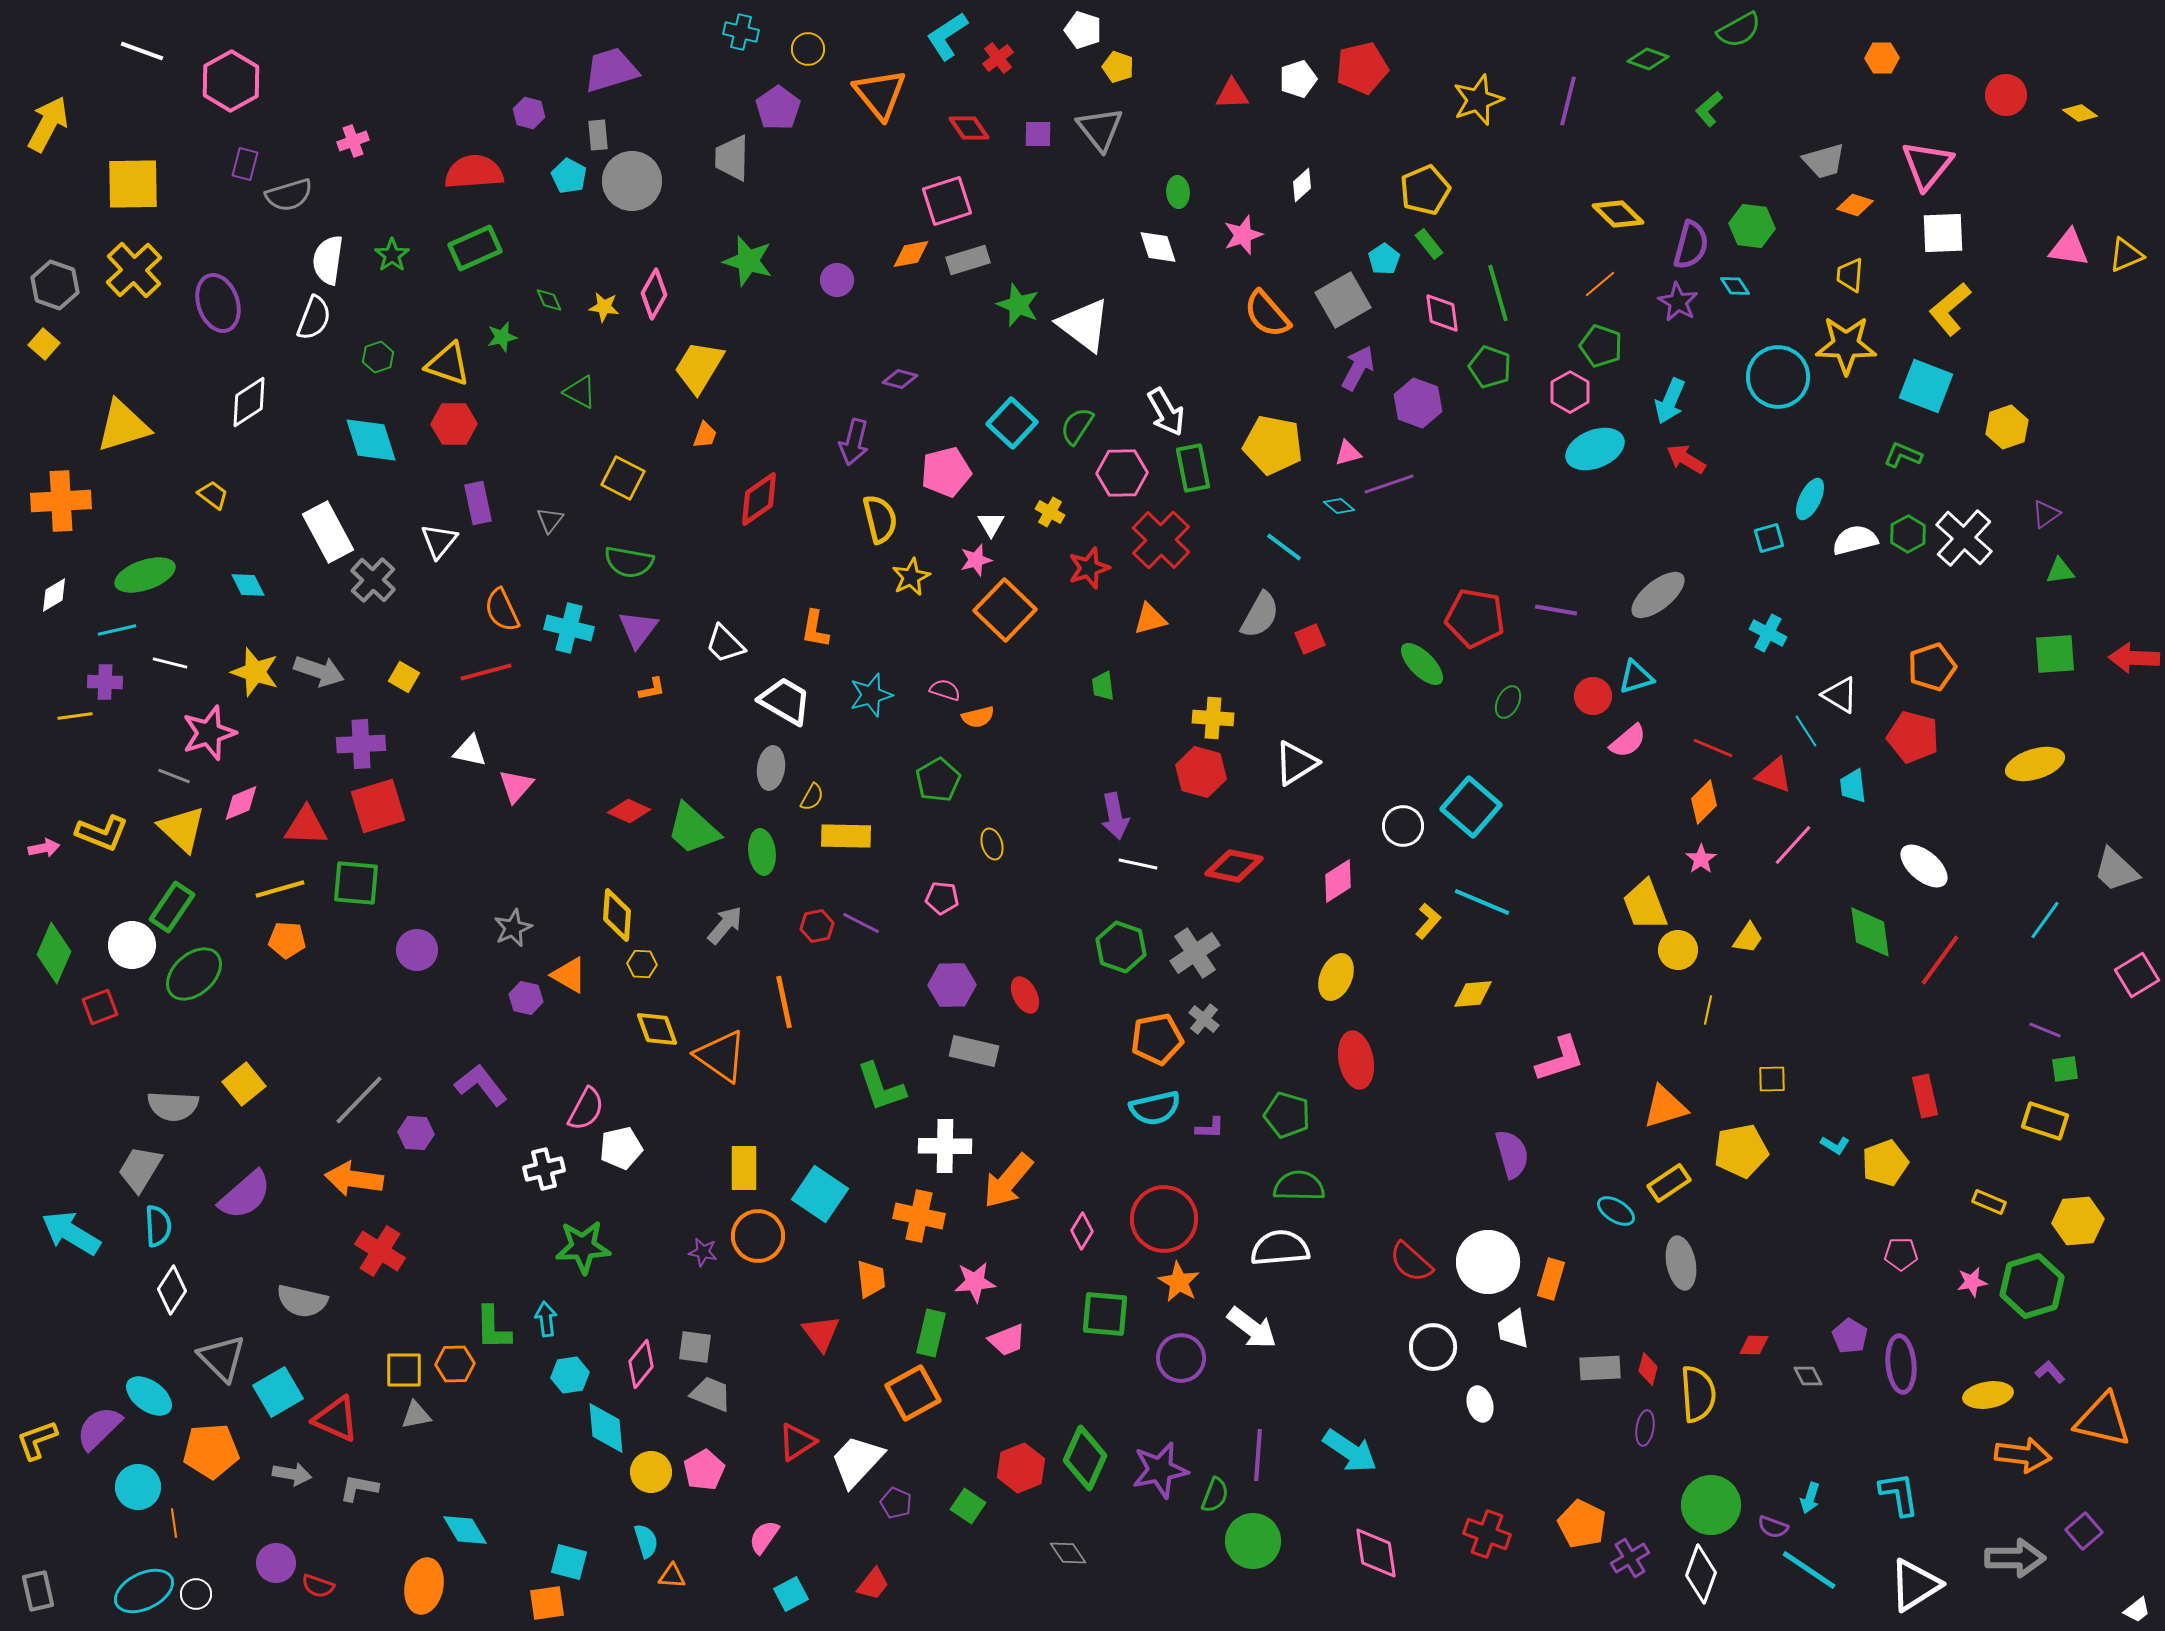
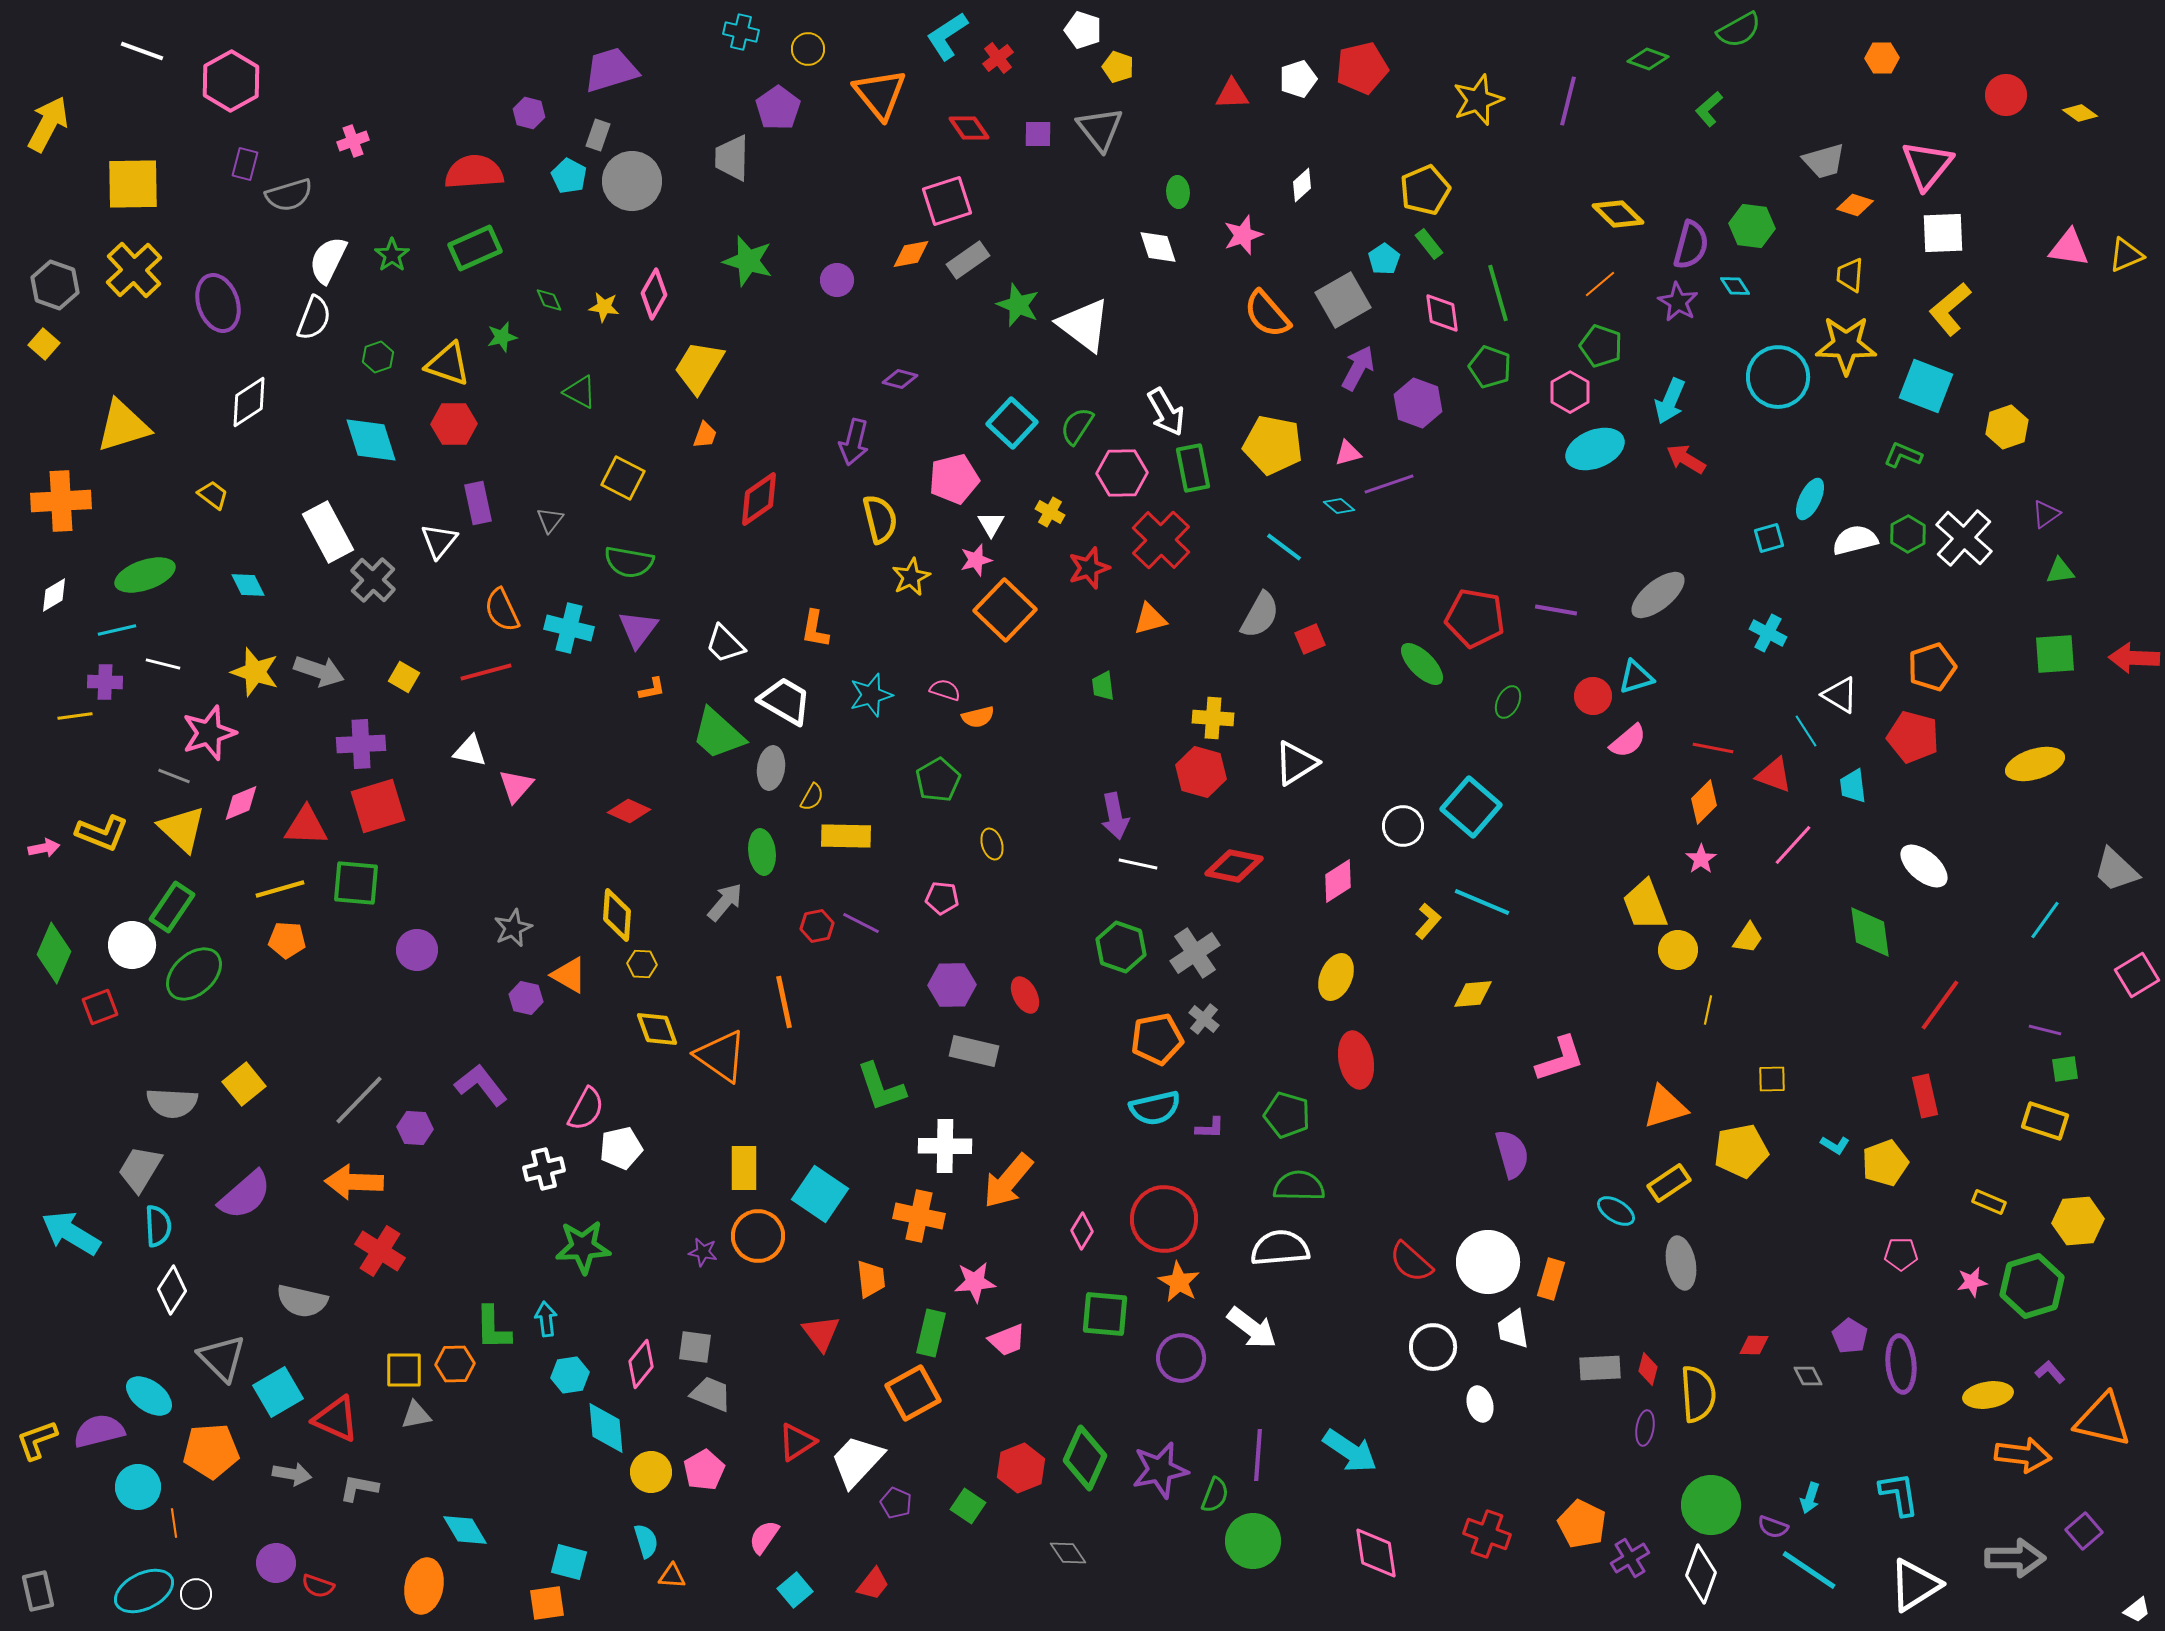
gray rectangle at (598, 135): rotated 24 degrees clockwise
white semicircle at (328, 260): rotated 18 degrees clockwise
gray rectangle at (968, 260): rotated 18 degrees counterclockwise
pink pentagon at (946, 472): moved 8 px right, 7 px down
white line at (170, 663): moved 7 px left, 1 px down
red line at (1713, 748): rotated 12 degrees counterclockwise
green trapezoid at (693, 829): moved 25 px right, 95 px up
gray arrow at (725, 925): moved 23 px up
red line at (1940, 960): moved 45 px down
purple line at (2045, 1030): rotated 8 degrees counterclockwise
gray semicircle at (173, 1106): moved 1 px left, 3 px up
purple hexagon at (416, 1133): moved 1 px left, 5 px up
orange arrow at (354, 1179): moved 3 px down; rotated 6 degrees counterclockwise
purple semicircle at (99, 1428): moved 3 px down; rotated 30 degrees clockwise
cyan square at (791, 1594): moved 4 px right, 4 px up; rotated 12 degrees counterclockwise
